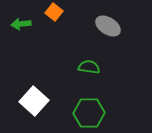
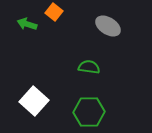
green arrow: moved 6 px right; rotated 24 degrees clockwise
green hexagon: moved 1 px up
